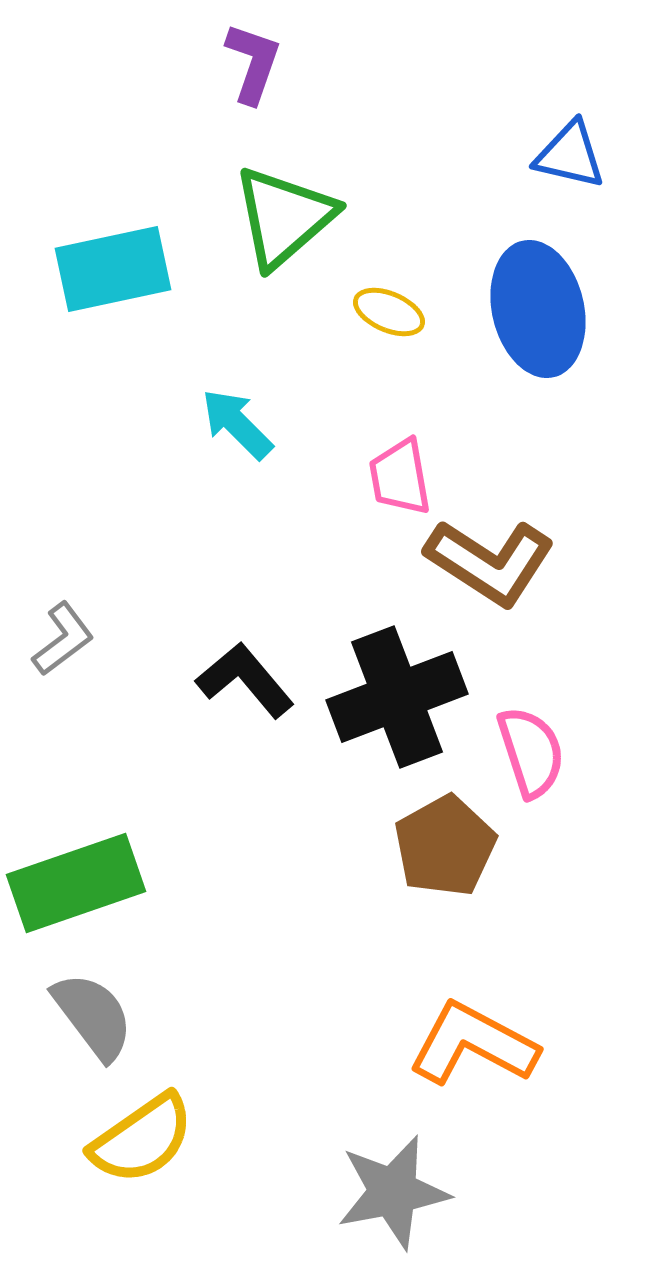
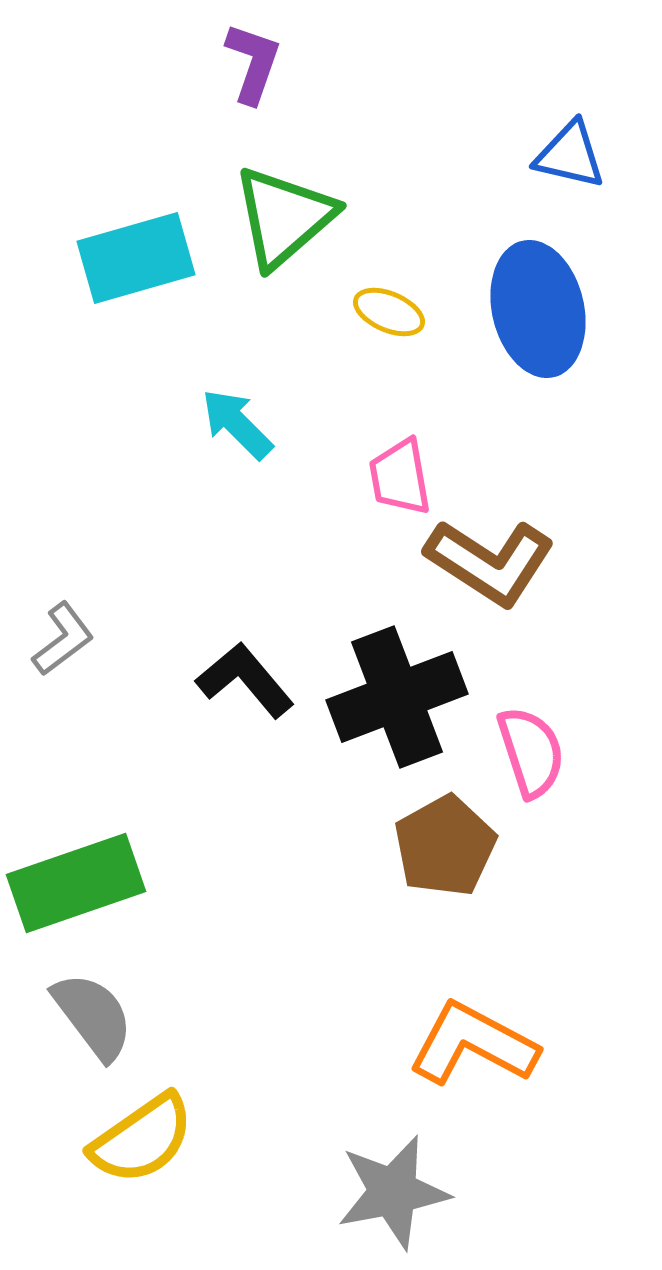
cyan rectangle: moved 23 px right, 11 px up; rotated 4 degrees counterclockwise
